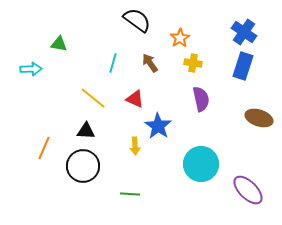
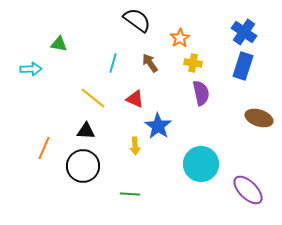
purple semicircle: moved 6 px up
